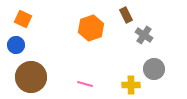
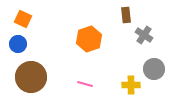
brown rectangle: rotated 21 degrees clockwise
orange hexagon: moved 2 px left, 11 px down
blue circle: moved 2 px right, 1 px up
